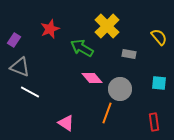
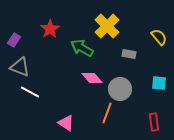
red star: rotated 12 degrees counterclockwise
